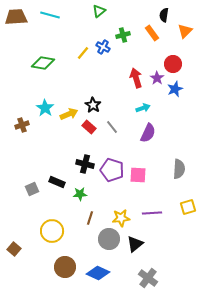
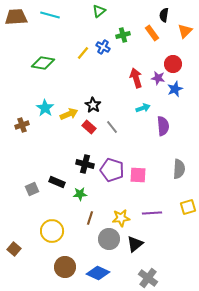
purple star: moved 1 px right; rotated 24 degrees counterclockwise
purple semicircle: moved 15 px right, 7 px up; rotated 30 degrees counterclockwise
